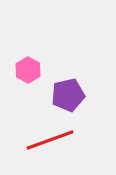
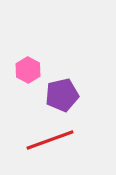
purple pentagon: moved 6 px left
